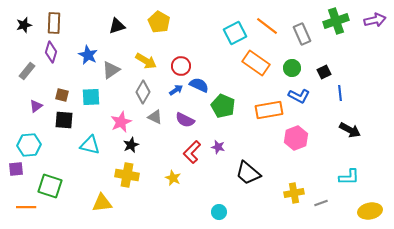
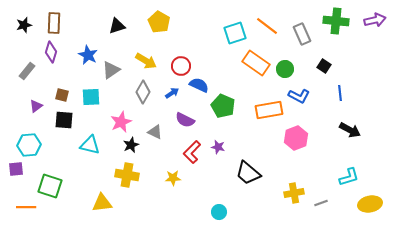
green cross at (336, 21): rotated 25 degrees clockwise
cyan square at (235, 33): rotated 10 degrees clockwise
green circle at (292, 68): moved 7 px left, 1 px down
black square at (324, 72): moved 6 px up; rotated 32 degrees counterclockwise
blue arrow at (176, 90): moved 4 px left, 3 px down
gray triangle at (155, 117): moved 15 px down
cyan L-shape at (349, 177): rotated 15 degrees counterclockwise
yellow star at (173, 178): rotated 28 degrees counterclockwise
yellow ellipse at (370, 211): moved 7 px up
